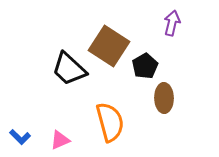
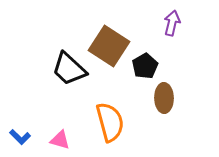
pink triangle: rotated 40 degrees clockwise
